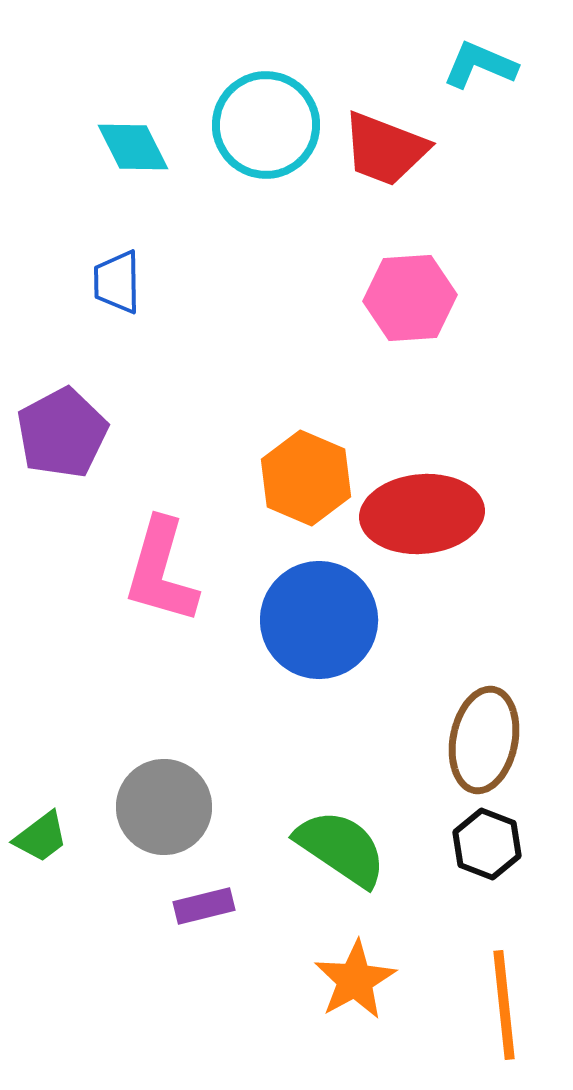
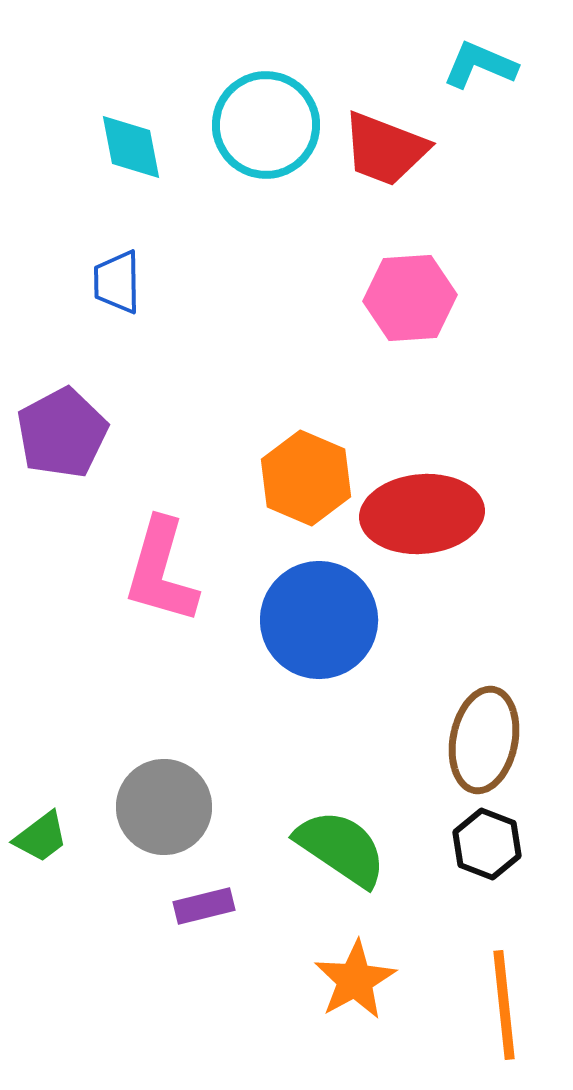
cyan diamond: moved 2 px left; rotated 16 degrees clockwise
